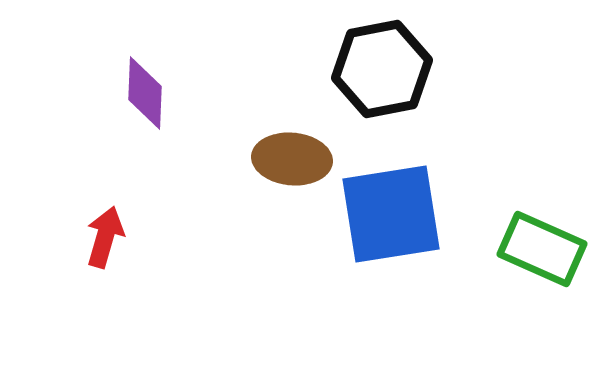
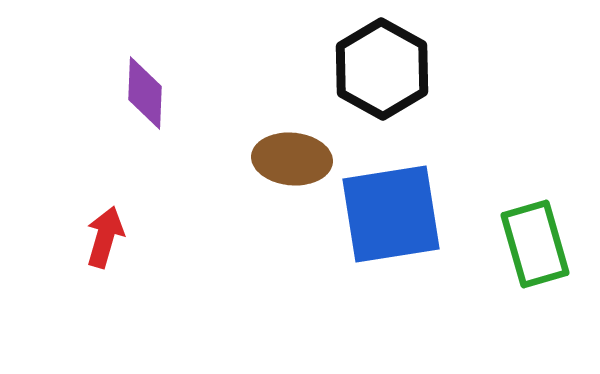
black hexagon: rotated 20 degrees counterclockwise
green rectangle: moved 7 px left, 5 px up; rotated 50 degrees clockwise
